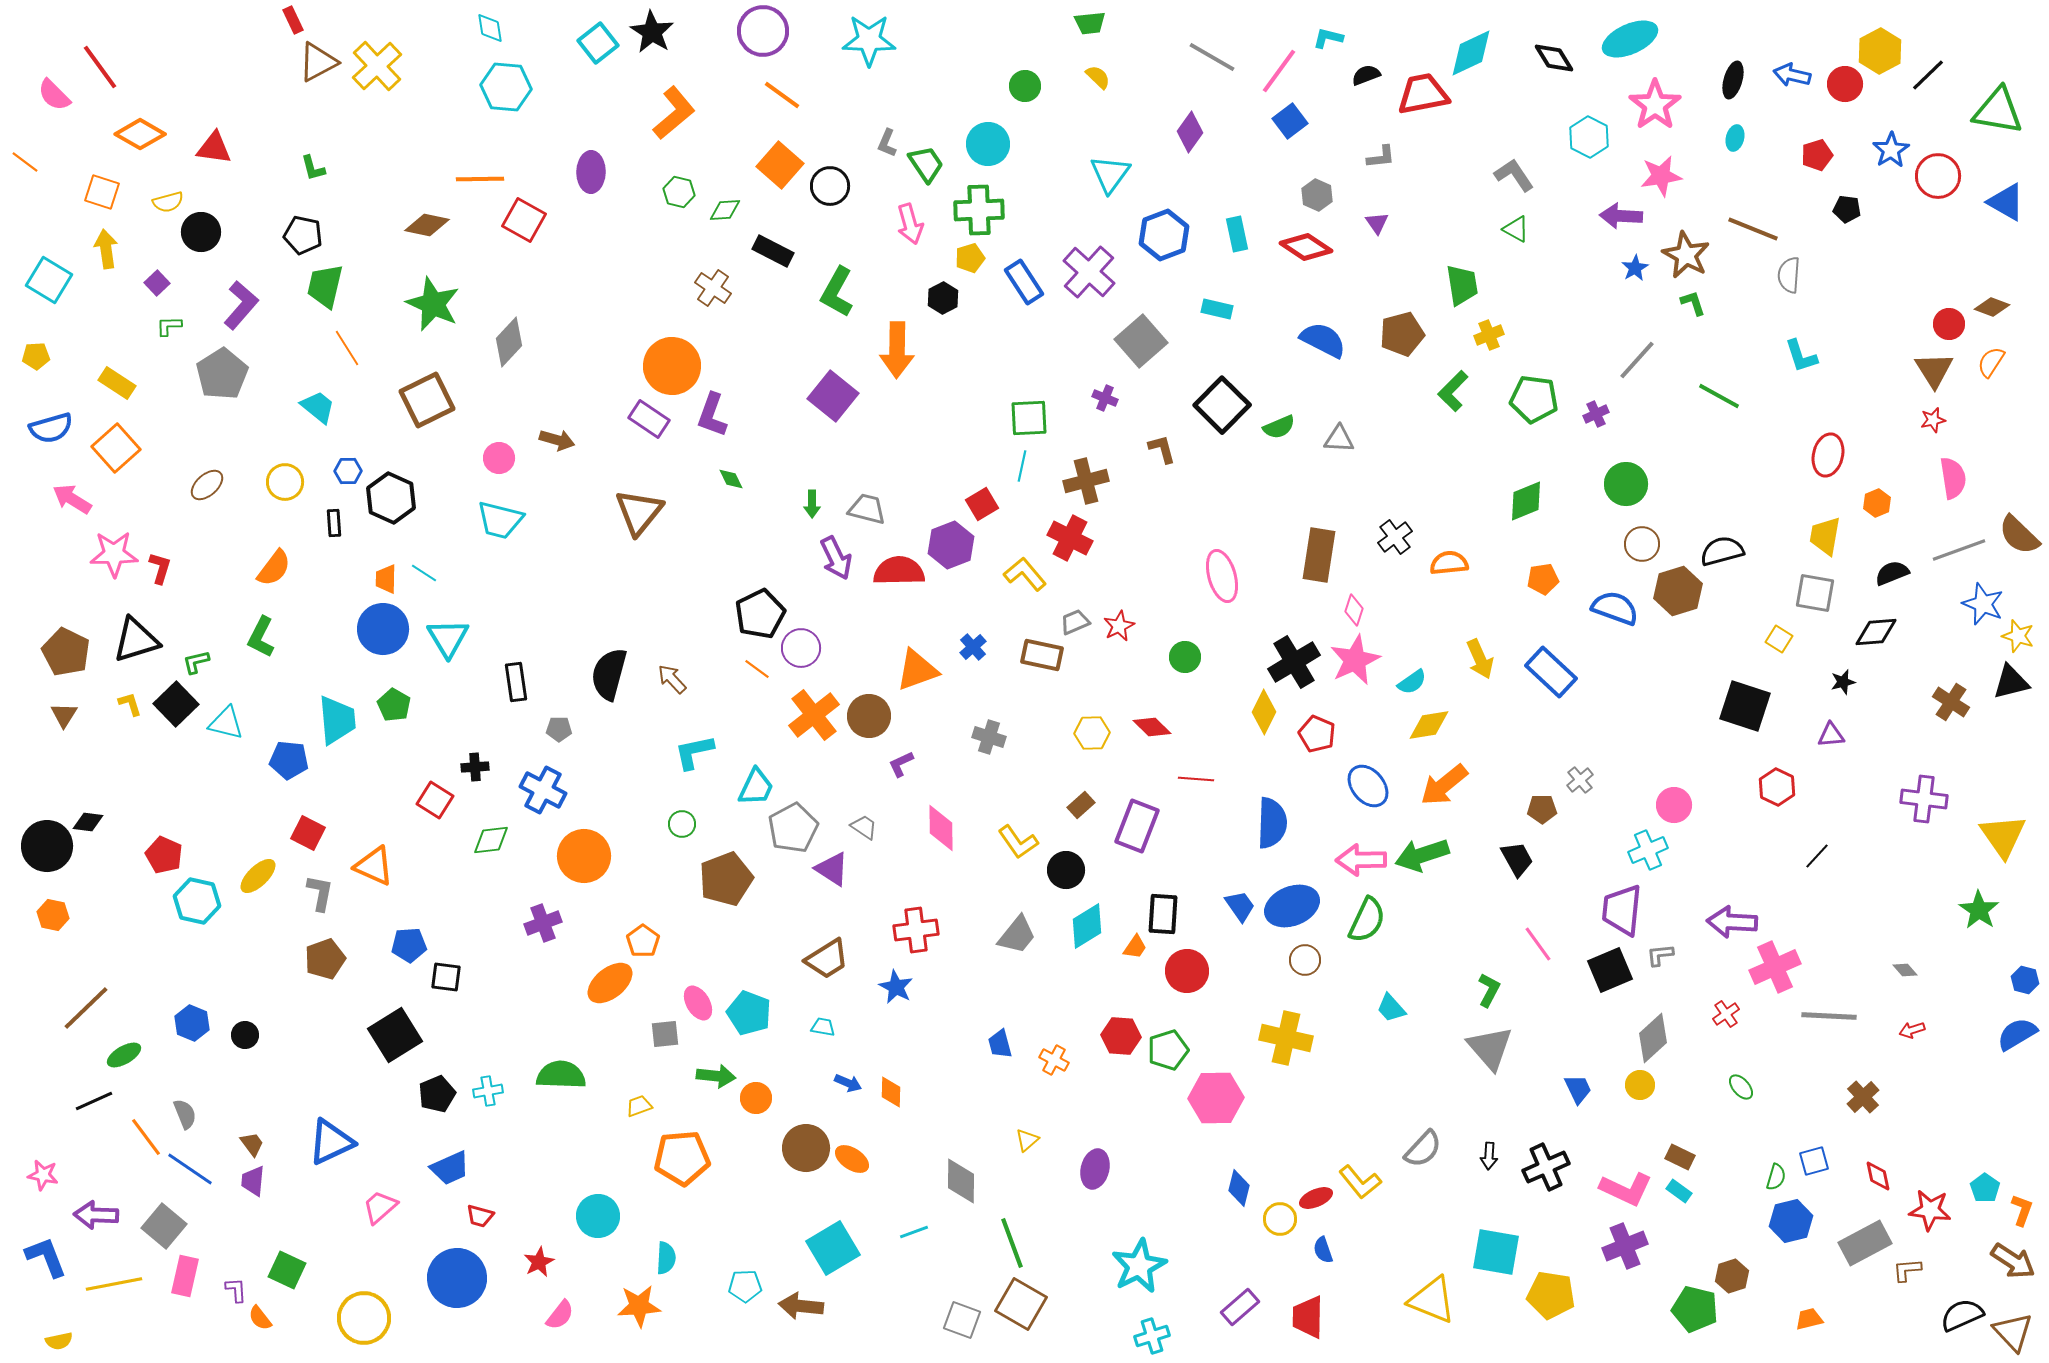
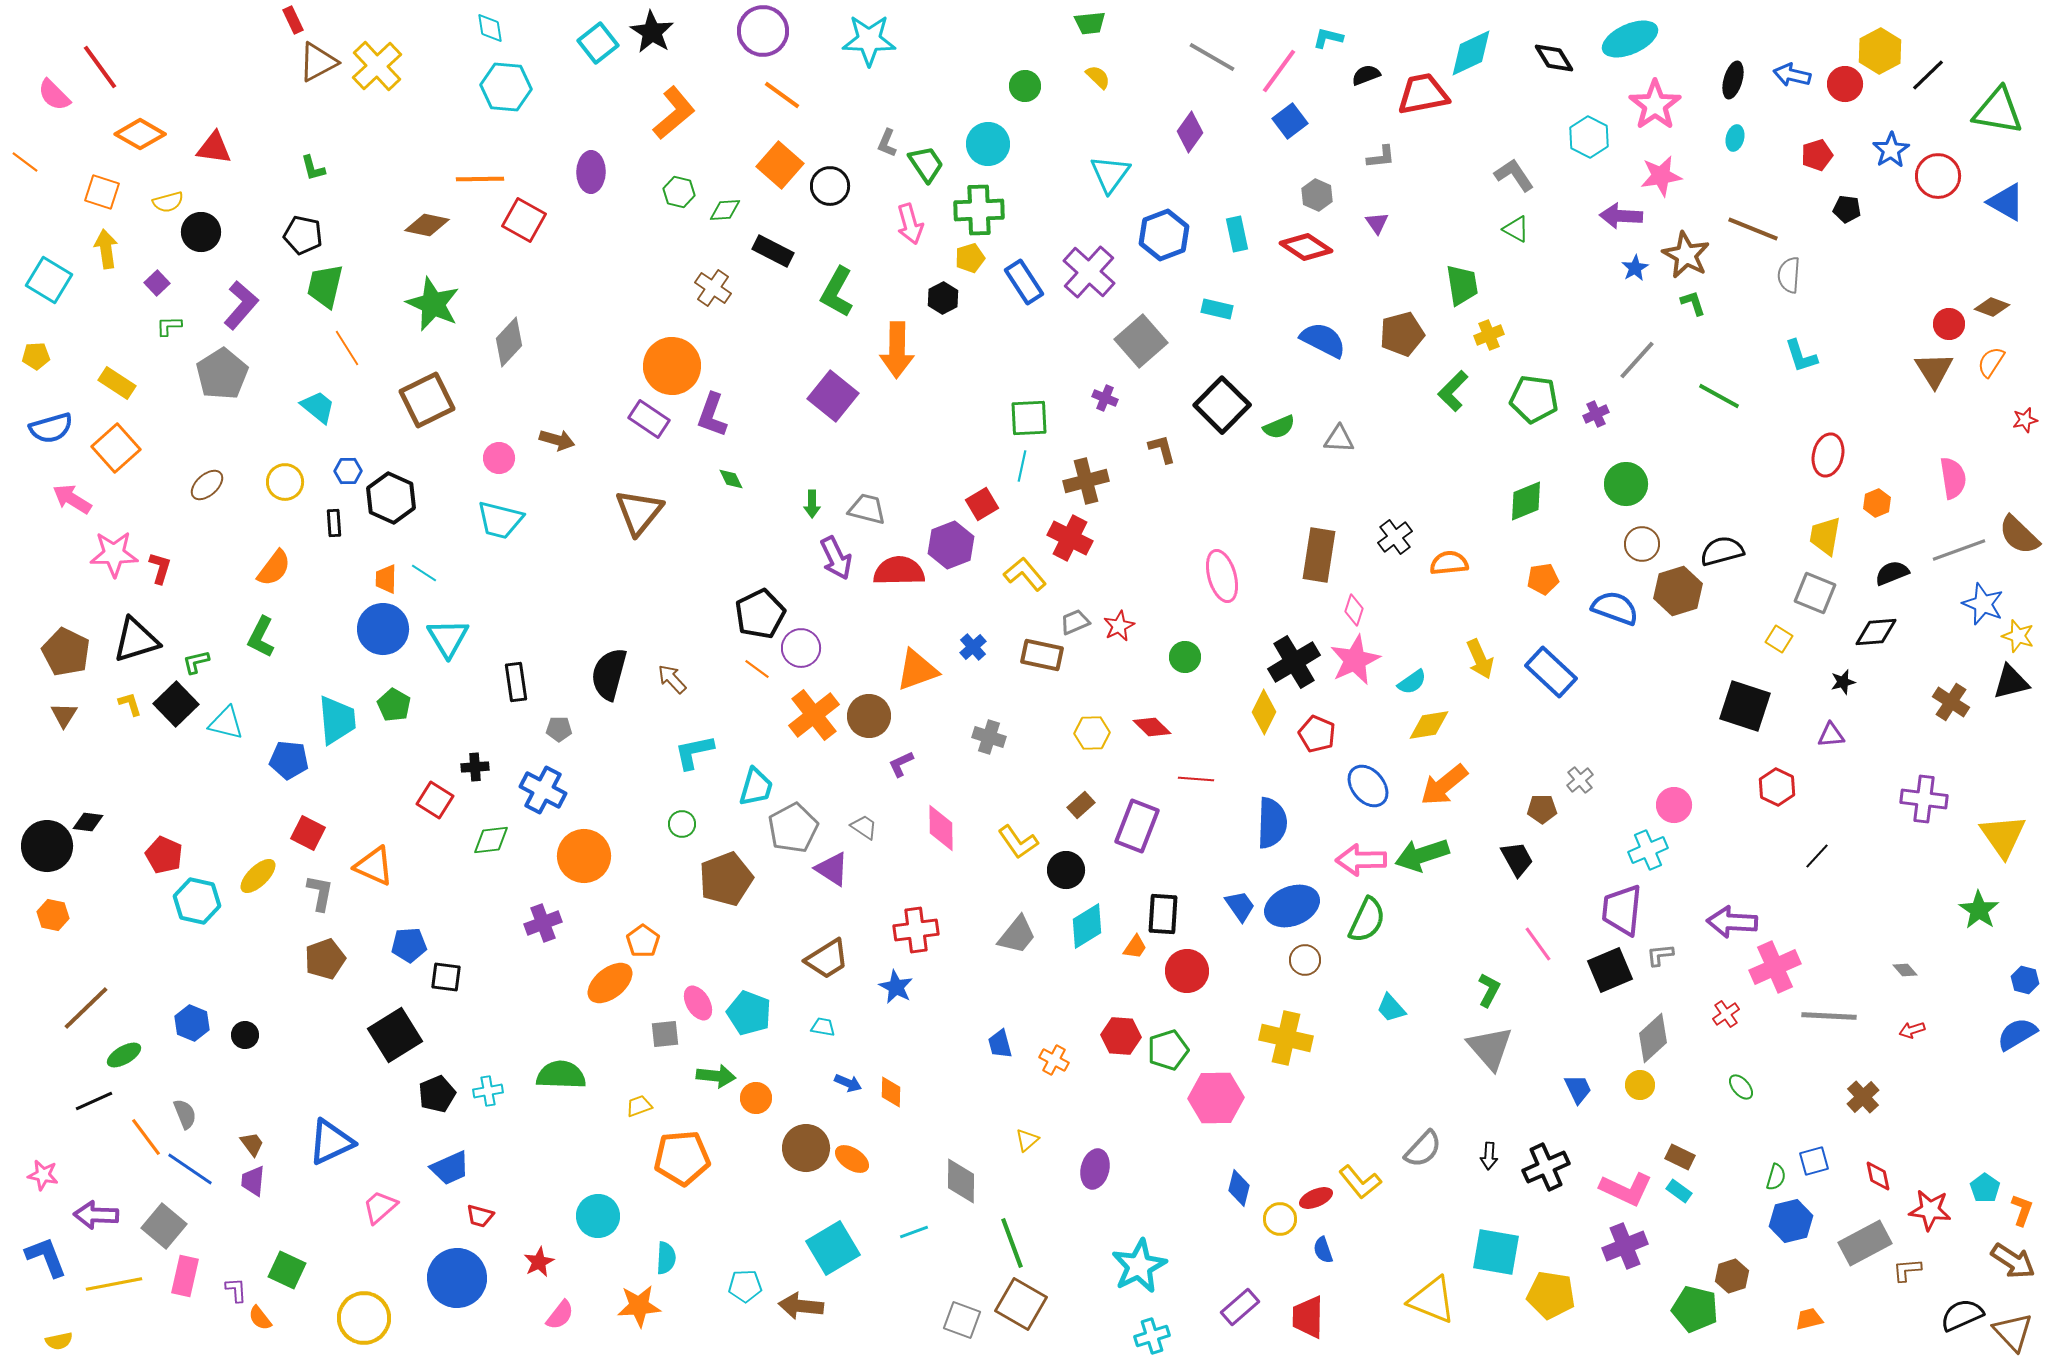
red star at (1933, 420): moved 92 px right
gray square at (1815, 593): rotated 12 degrees clockwise
cyan trapezoid at (756, 787): rotated 9 degrees counterclockwise
